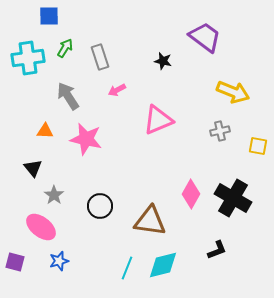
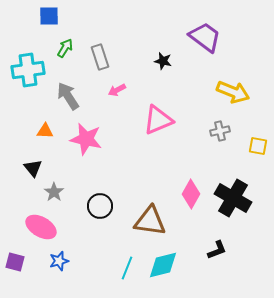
cyan cross: moved 12 px down
gray star: moved 3 px up
pink ellipse: rotated 8 degrees counterclockwise
